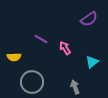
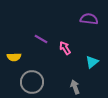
purple semicircle: rotated 138 degrees counterclockwise
